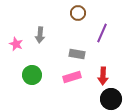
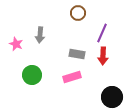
red arrow: moved 20 px up
black circle: moved 1 px right, 2 px up
